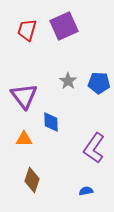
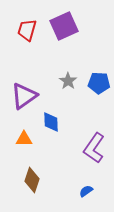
purple triangle: rotated 32 degrees clockwise
blue semicircle: rotated 24 degrees counterclockwise
